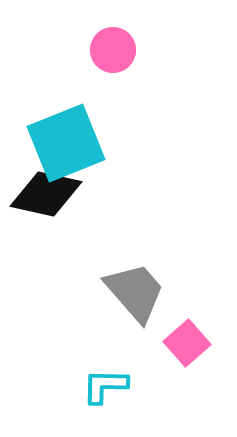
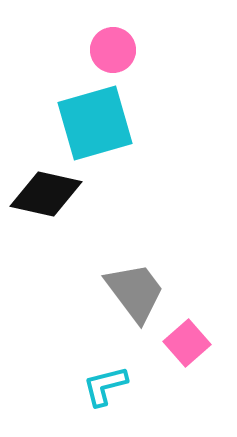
cyan square: moved 29 px right, 20 px up; rotated 6 degrees clockwise
gray trapezoid: rotated 4 degrees clockwise
cyan L-shape: rotated 15 degrees counterclockwise
